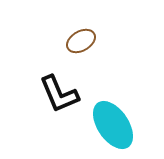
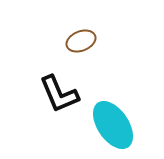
brown ellipse: rotated 8 degrees clockwise
